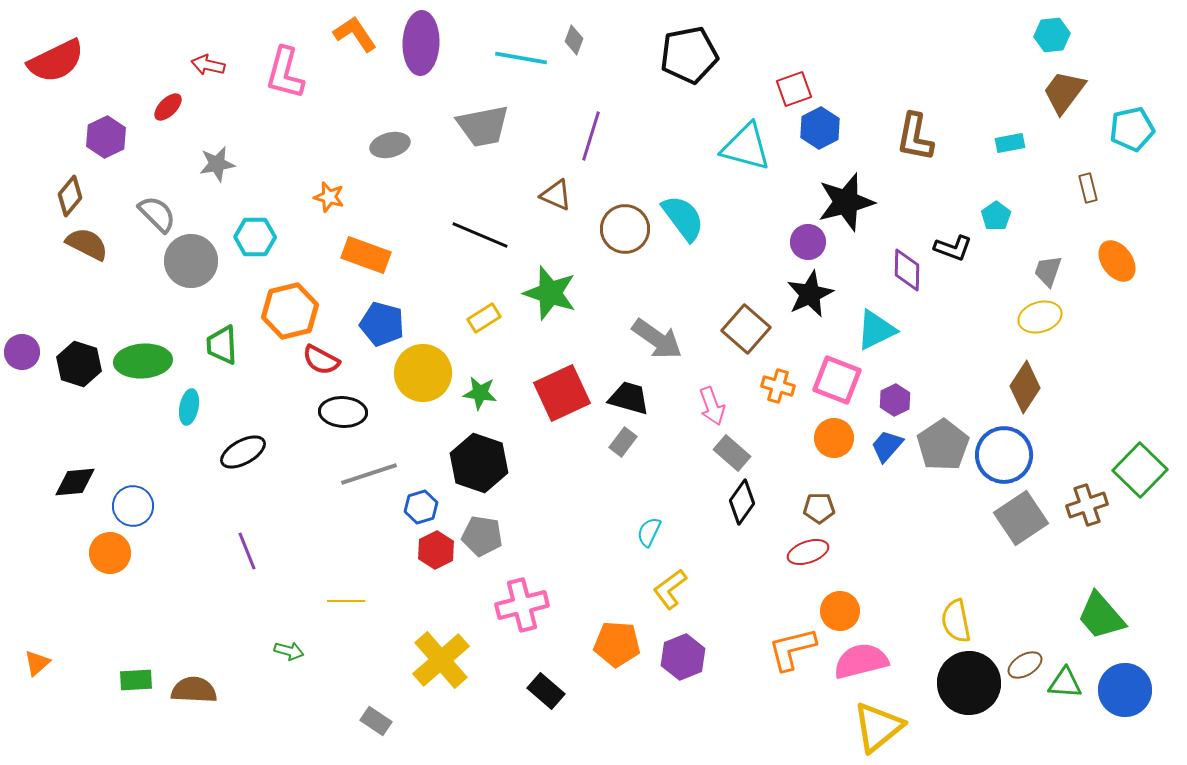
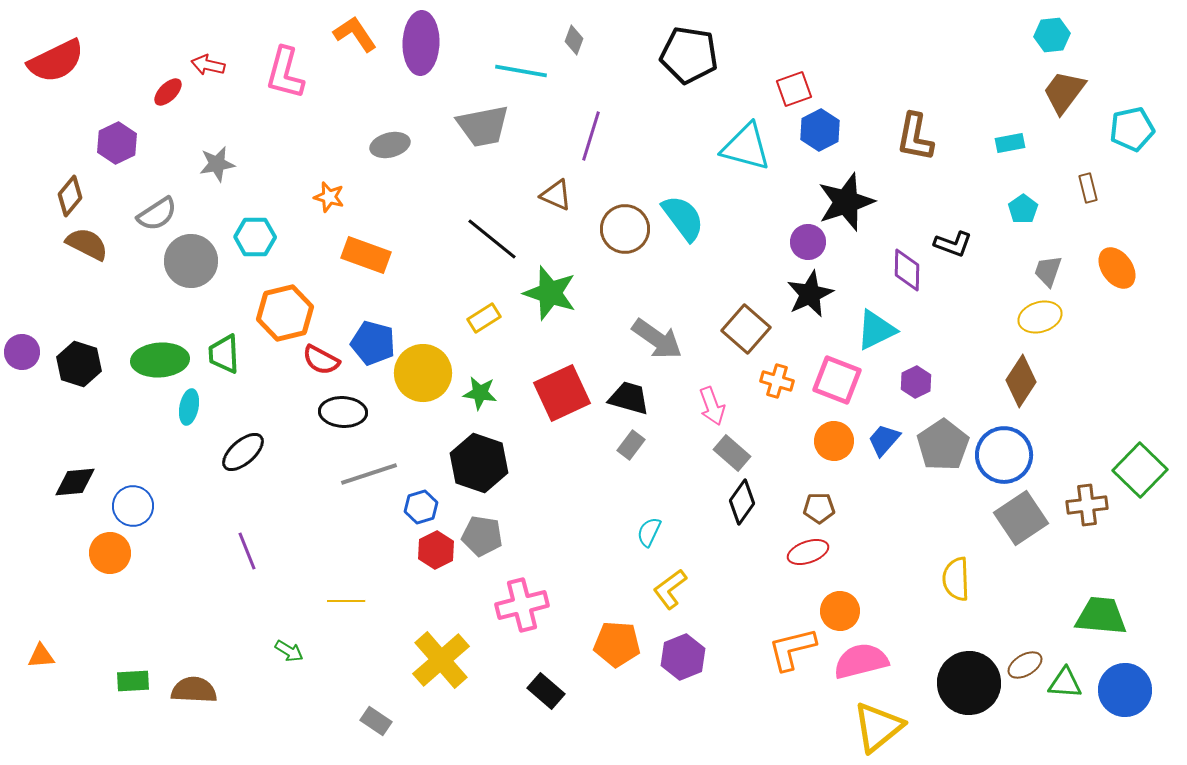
black pentagon at (689, 55): rotated 20 degrees clockwise
cyan line at (521, 58): moved 13 px down
red ellipse at (168, 107): moved 15 px up
blue hexagon at (820, 128): moved 2 px down
purple hexagon at (106, 137): moved 11 px right, 6 px down
black star at (846, 202): rotated 4 degrees counterclockwise
gray semicircle at (157, 214): rotated 102 degrees clockwise
cyan pentagon at (996, 216): moved 27 px right, 7 px up
black line at (480, 235): moved 12 px right, 4 px down; rotated 16 degrees clockwise
black L-shape at (953, 248): moved 4 px up
orange ellipse at (1117, 261): moved 7 px down
orange hexagon at (290, 311): moved 5 px left, 2 px down
blue pentagon at (382, 324): moved 9 px left, 19 px down
green trapezoid at (222, 345): moved 2 px right, 9 px down
green ellipse at (143, 361): moved 17 px right, 1 px up
orange cross at (778, 386): moved 1 px left, 5 px up
brown diamond at (1025, 387): moved 4 px left, 6 px up
purple hexagon at (895, 400): moved 21 px right, 18 px up
orange circle at (834, 438): moved 3 px down
gray rectangle at (623, 442): moved 8 px right, 3 px down
blue trapezoid at (887, 446): moved 3 px left, 6 px up
black ellipse at (243, 452): rotated 12 degrees counterclockwise
brown cross at (1087, 505): rotated 12 degrees clockwise
green trapezoid at (1101, 616): rotated 136 degrees clockwise
yellow semicircle at (956, 621): moved 42 px up; rotated 9 degrees clockwise
green arrow at (289, 651): rotated 16 degrees clockwise
orange triangle at (37, 663): moved 4 px right, 7 px up; rotated 36 degrees clockwise
green rectangle at (136, 680): moved 3 px left, 1 px down
